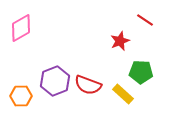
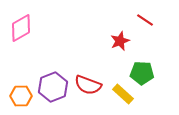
green pentagon: moved 1 px right, 1 px down
purple hexagon: moved 2 px left, 6 px down
